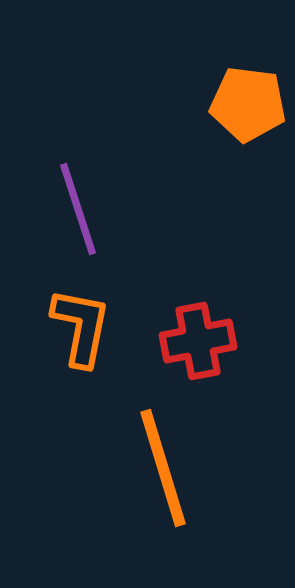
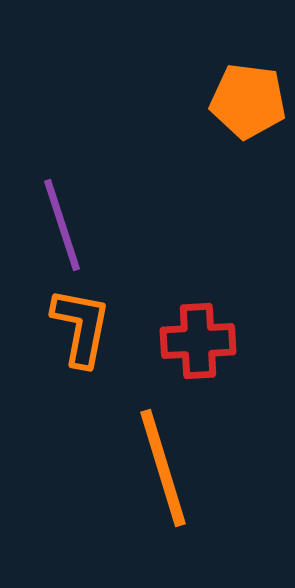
orange pentagon: moved 3 px up
purple line: moved 16 px left, 16 px down
red cross: rotated 8 degrees clockwise
